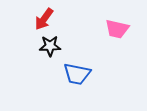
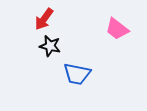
pink trapezoid: rotated 25 degrees clockwise
black star: rotated 15 degrees clockwise
